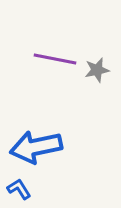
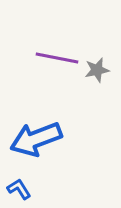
purple line: moved 2 px right, 1 px up
blue arrow: moved 8 px up; rotated 9 degrees counterclockwise
